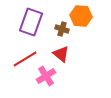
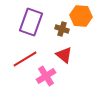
red triangle: moved 3 px right, 1 px down
